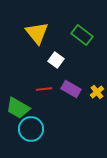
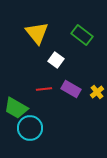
green trapezoid: moved 2 px left
cyan circle: moved 1 px left, 1 px up
